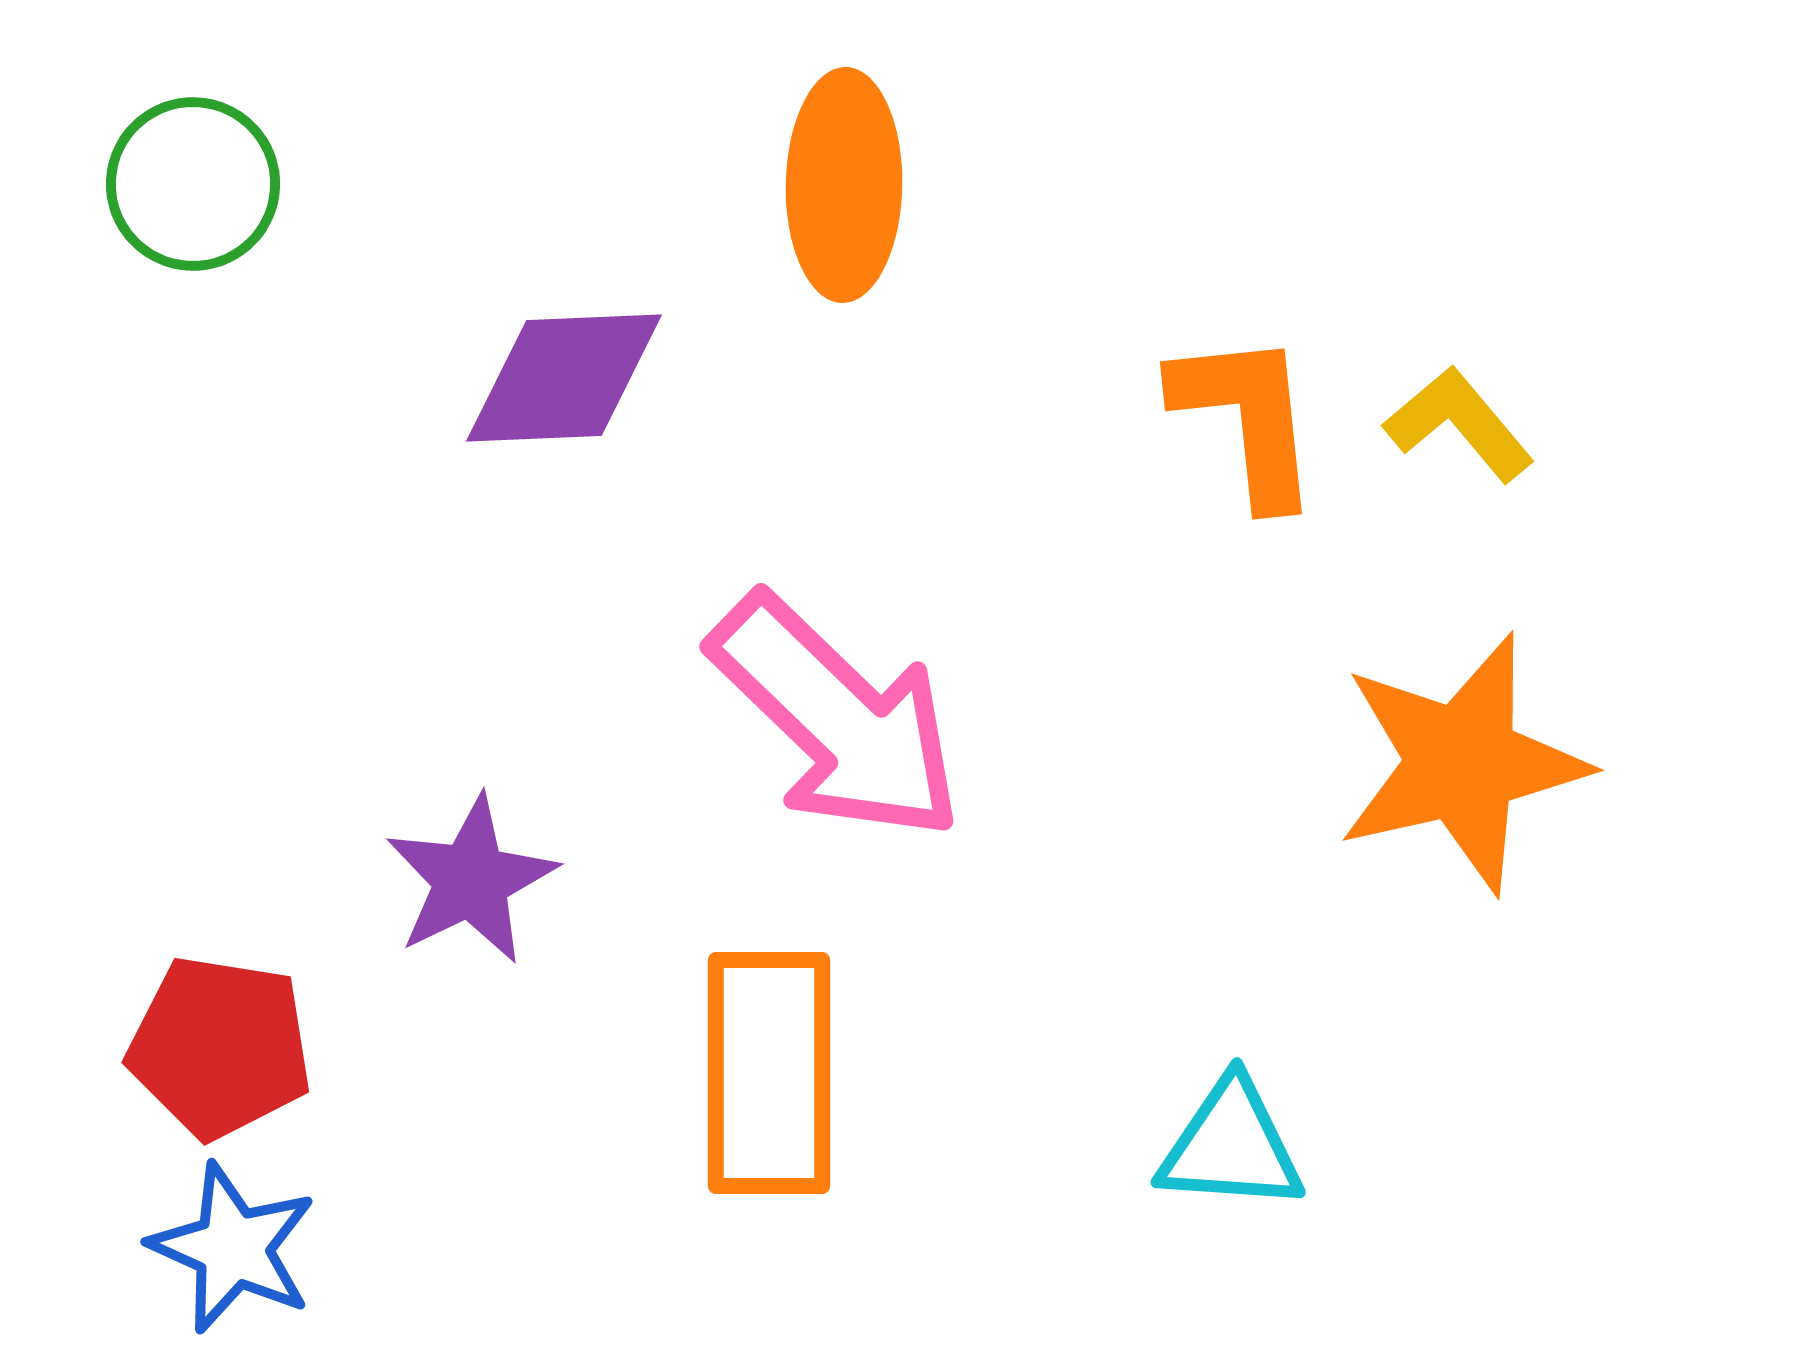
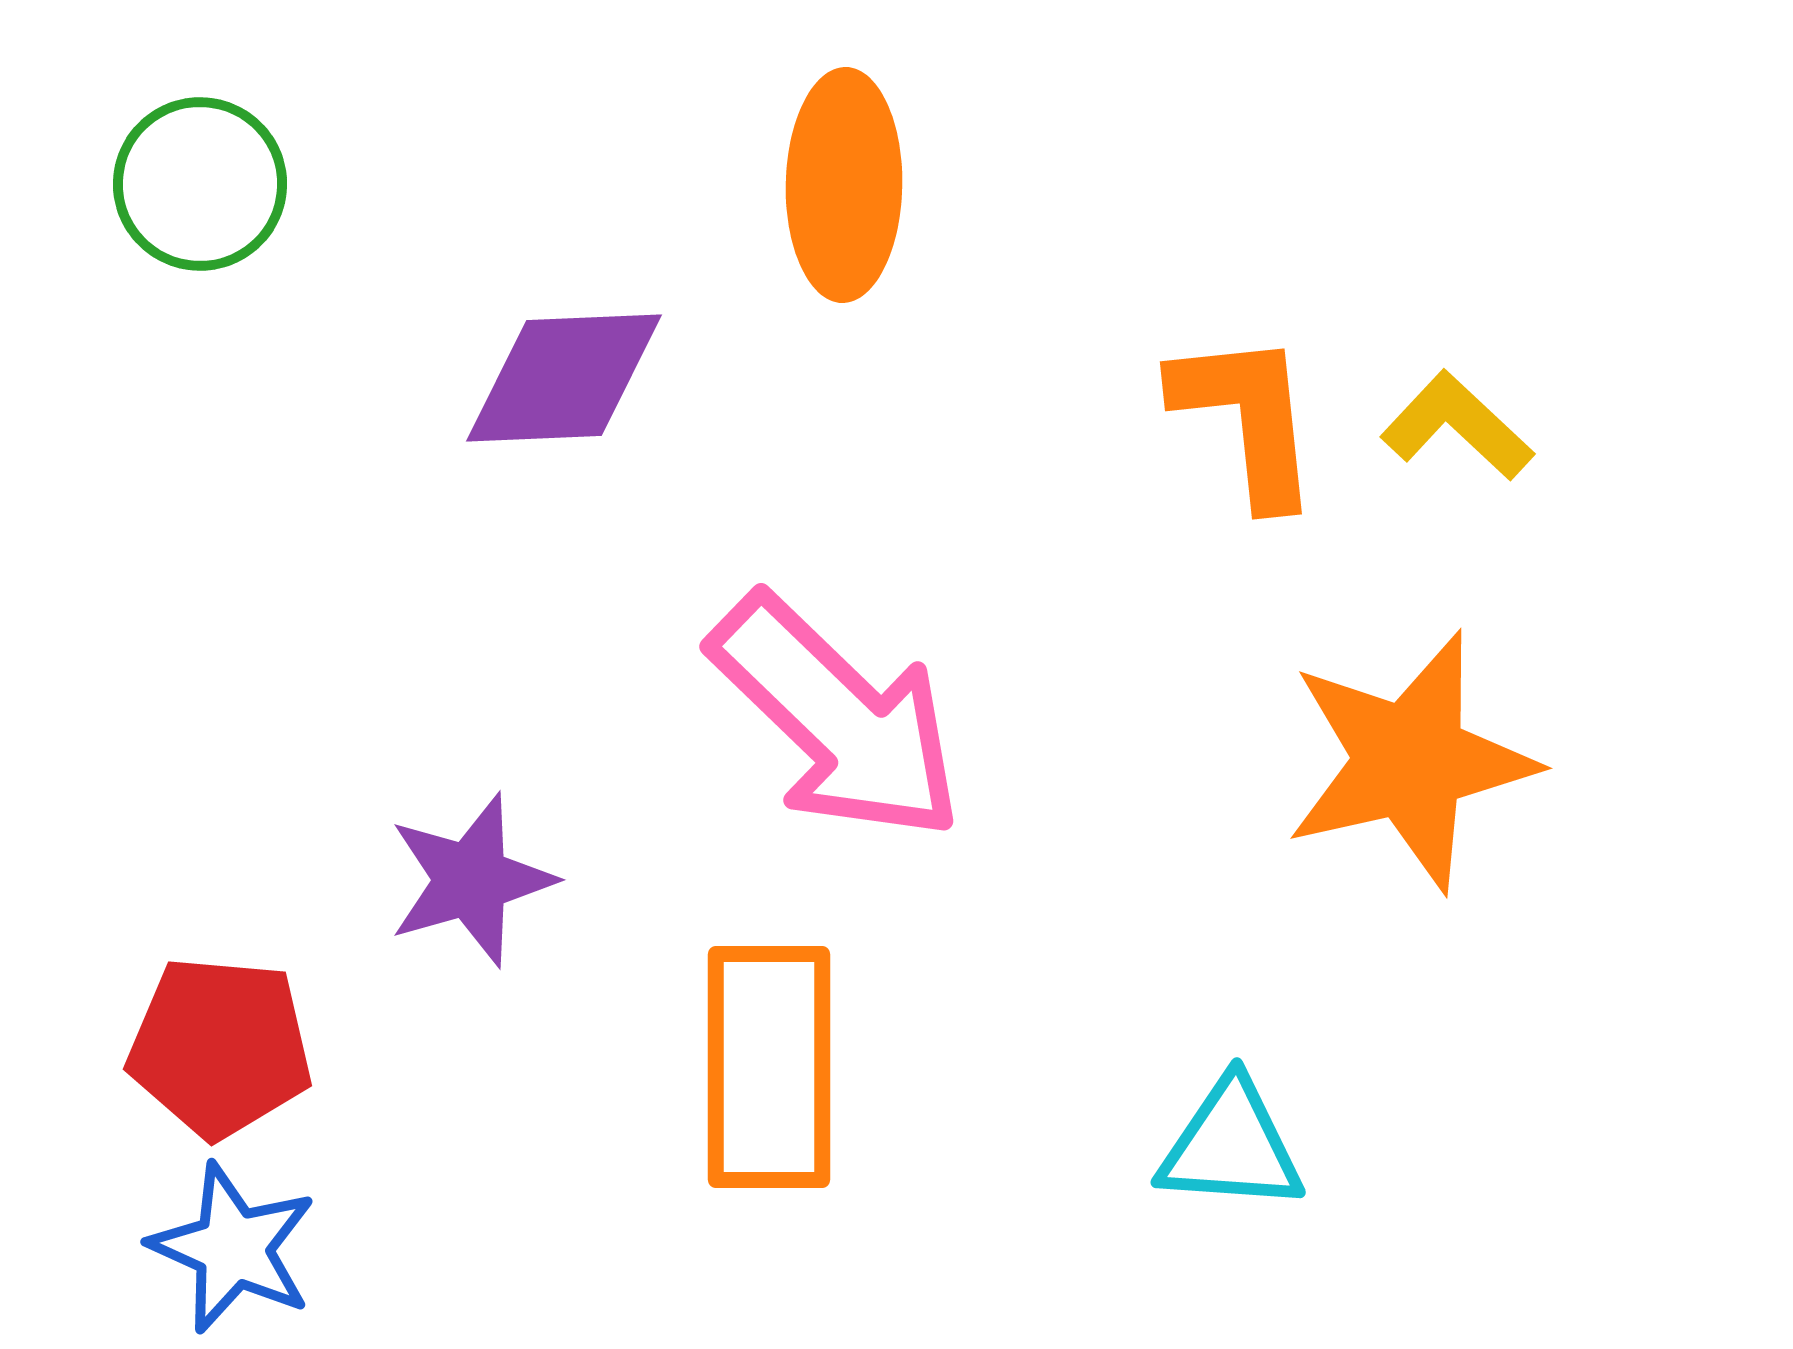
green circle: moved 7 px right
yellow L-shape: moved 2 px left, 2 px down; rotated 7 degrees counterclockwise
orange star: moved 52 px left, 2 px up
purple star: rotated 10 degrees clockwise
red pentagon: rotated 4 degrees counterclockwise
orange rectangle: moved 6 px up
